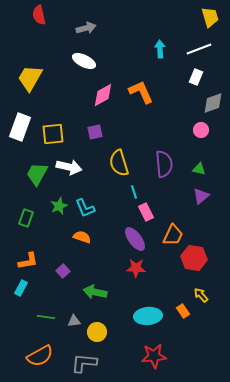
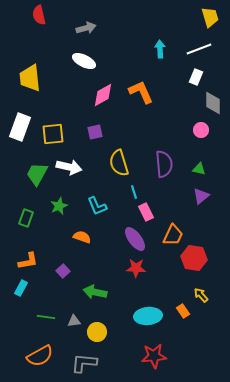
yellow trapezoid at (30, 78): rotated 36 degrees counterclockwise
gray diamond at (213, 103): rotated 70 degrees counterclockwise
cyan L-shape at (85, 208): moved 12 px right, 2 px up
